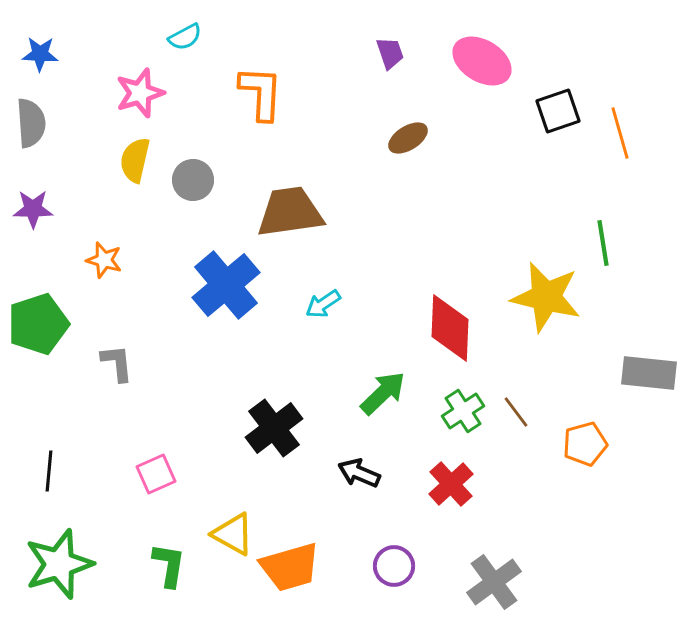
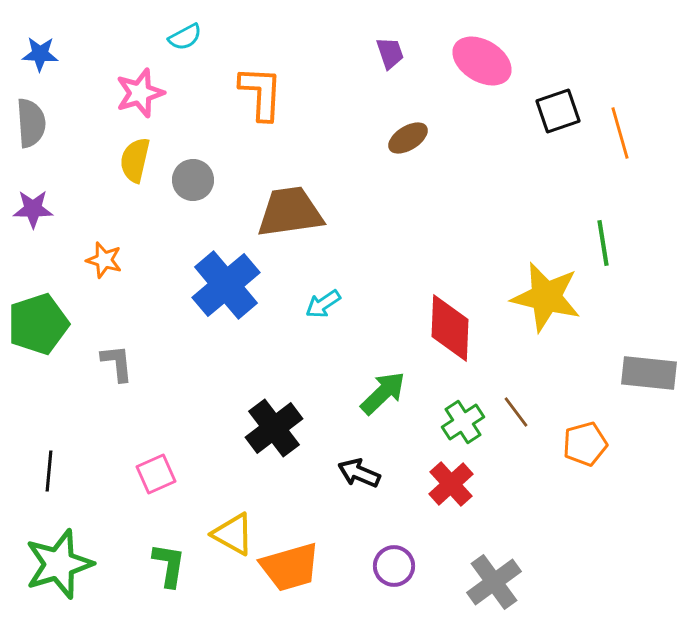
green cross: moved 11 px down
